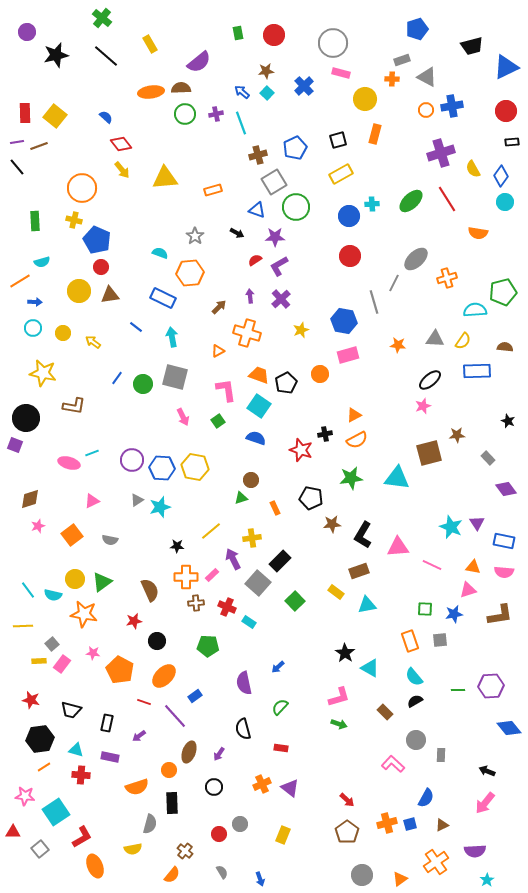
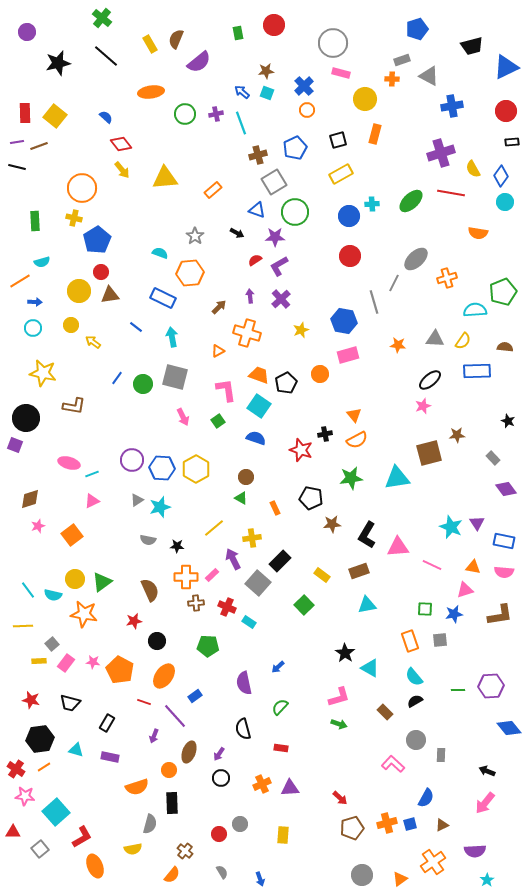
red circle at (274, 35): moved 10 px up
black star at (56, 55): moved 2 px right, 8 px down
gray triangle at (427, 77): moved 2 px right, 1 px up
brown semicircle at (181, 88): moved 5 px left, 49 px up; rotated 66 degrees counterclockwise
cyan square at (267, 93): rotated 24 degrees counterclockwise
orange circle at (426, 110): moved 119 px left
black line at (17, 167): rotated 36 degrees counterclockwise
orange rectangle at (213, 190): rotated 24 degrees counterclockwise
red line at (447, 199): moved 4 px right, 6 px up; rotated 48 degrees counterclockwise
green circle at (296, 207): moved 1 px left, 5 px down
yellow cross at (74, 220): moved 2 px up
blue pentagon at (97, 240): rotated 16 degrees clockwise
red circle at (101, 267): moved 5 px down
green pentagon at (503, 292): rotated 8 degrees counterclockwise
yellow circle at (63, 333): moved 8 px right, 8 px up
orange triangle at (354, 415): rotated 42 degrees counterclockwise
cyan line at (92, 453): moved 21 px down
gray rectangle at (488, 458): moved 5 px right
yellow hexagon at (195, 467): moved 1 px right, 2 px down; rotated 20 degrees clockwise
cyan triangle at (397, 478): rotated 16 degrees counterclockwise
brown circle at (251, 480): moved 5 px left, 3 px up
green triangle at (241, 498): rotated 48 degrees clockwise
yellow line at (211, 531): moved 3 px right, 3 px up
black L-shape at (363, 535): moved 4 px right
gray semicircle at (110, 540): moved 38 px right
pink triangle at (468, 590): moved 3 px left
yellow rectangle at (336, 592): moved 14 px left, 17 px up
green square at (295, 601): moved 9 px right, 4 px down
pink star at (93, 653): moved 9 px down
pink rectangle at (62, 664): moved 4 px right, 1 px up
orange ellipse at (164, 676): rotated 10 degrees counterclockwise
black trapezoid at (71, 710): moved 1 px left, 7 px up
black rectangle at (107, 723): rotated 18 degrees clockwise
purple arrow at (139, 736): moved 15 px right; rotated 32 degrees counterclockwise
red cross at (81, 775): moved 65 px left, 6 px up; rotated 30 degrees clockwise
black circle at (214, 787): moved 7 px right, 9 px up
purple triangle at (290, 788): rotated 42 degrees counterclockwise
red arrow at (347, 800): moved 7 px left, 2 px up
cyan square at (56, 812): rotated 8 degrees counterclockwise
brown pentagon at (347, 832): moved 5 px right, 4 px up; rotated 20 degrees clockwise
yellow rectangle at (283, 835): rotated 18 degrees counterclockwise
orange cross at (436, 862): moved 3 px left
